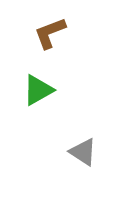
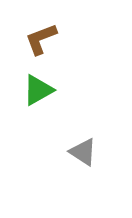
brown L-shape: moved 9 px left, 6 px down
